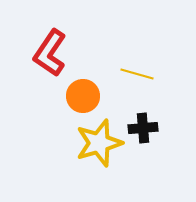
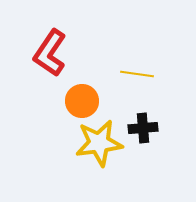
yellow line: rotated 8 degrees counterclockwise
orange circle: moved 1 px left, 5 px down
yellow star: rotated 9 degrees clockwise
